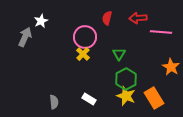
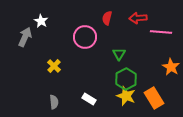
white star: rotated 16 degrees counterclockwise
yellow cross: moved 29 px left, 12 px down
